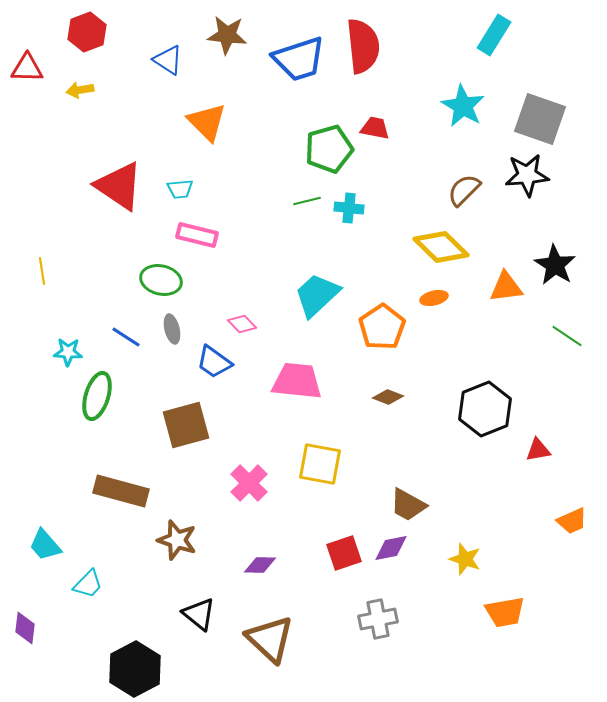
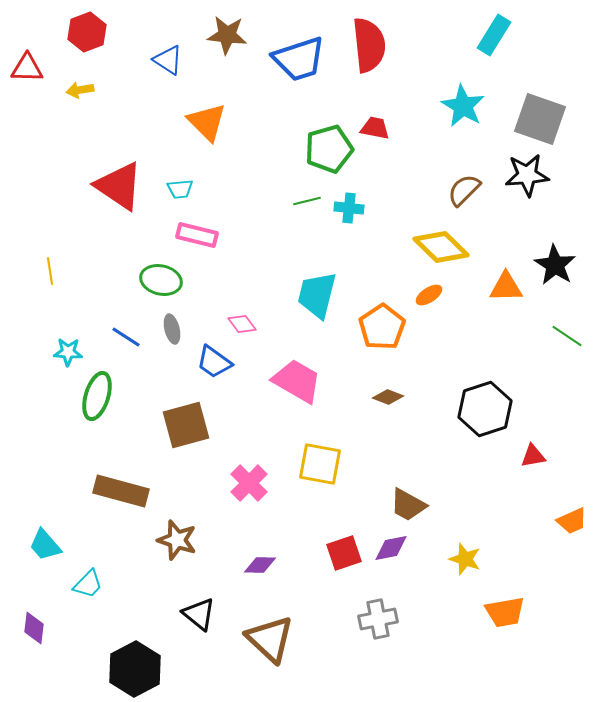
red semicircle at (363, 46): moved 6 px right, 1 px up
yellow line at (42, 271): moved 8 px right
orange triangle at (506, 287): rotated 6 degrees clockwise
cyan trapezoid at (317, 295): rotated 33 degrees counterclockwise
orange ellipse at (434, 298): moved 5 px left, 3 px up; rotated 20 degrees counterclockwise
pink diamond at (242, 324): rotated 8 degrees clockwise
pink trapezoid at (297, 381): rotated 24 degrees clockwise
black hexagon at (485, 409): rotated 4 degrees clockwise
red triangle at (538, 450): moved 5 px left, 6 px down
purple diamond at (25, 628): moved 9 px right
